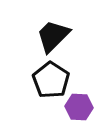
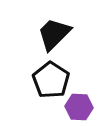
black trapezoid: moved 1 px right, 2 px up
